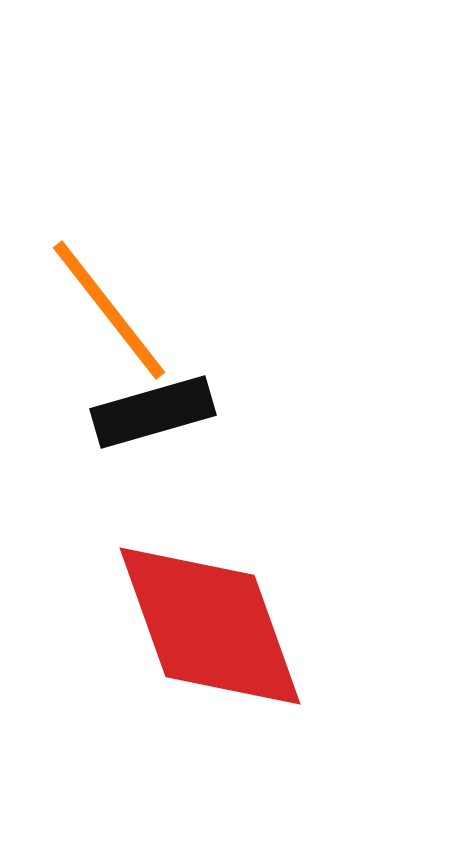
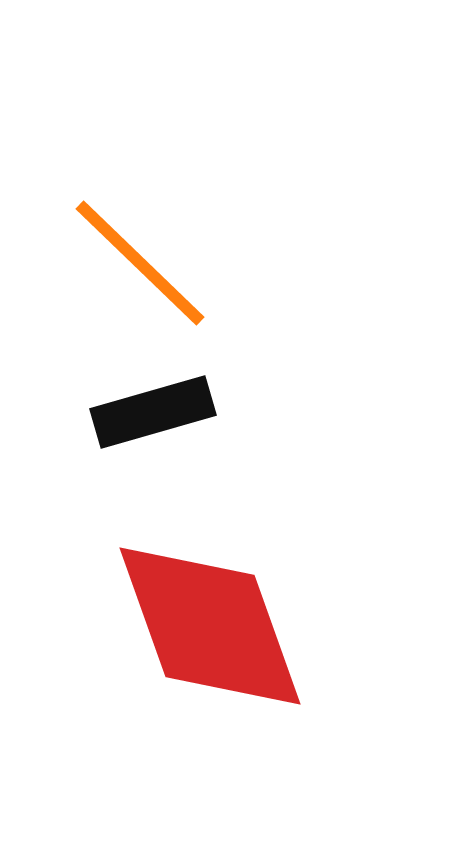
orange line: moved 31 px right, 47 px up; rotated 8 degrees counterclockwise
